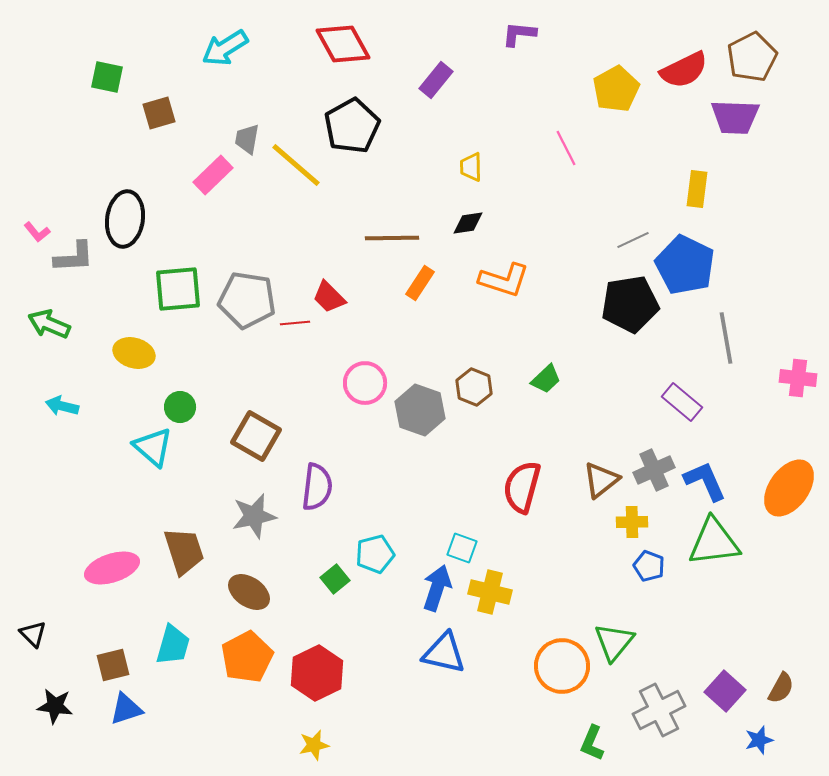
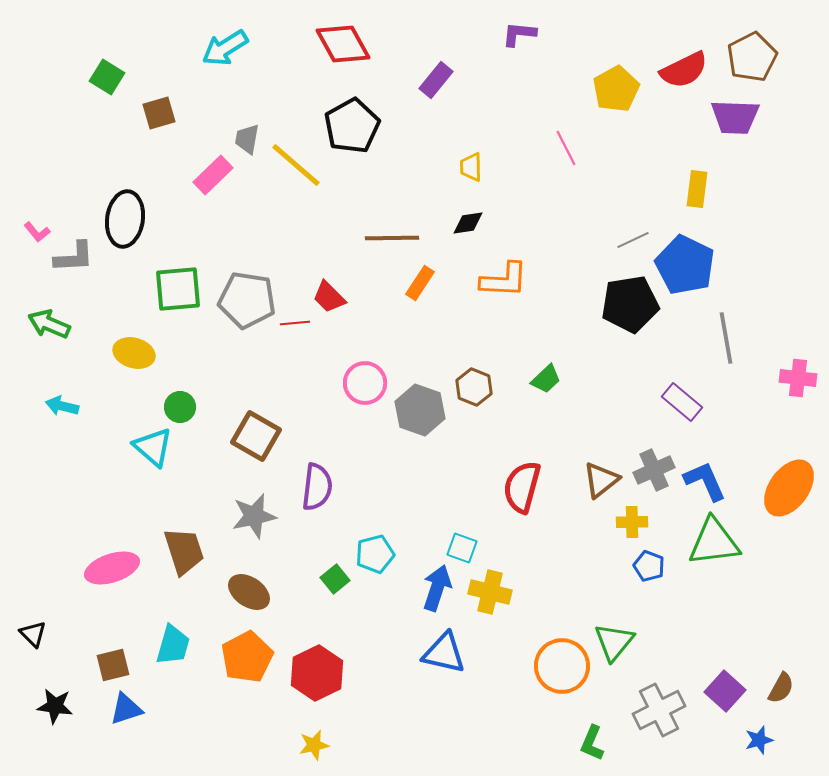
green square at (107, 77): rotated 20 degrees clockwise
orange L-shape at (504, 280): rotated 15 degrees counterclockwise
